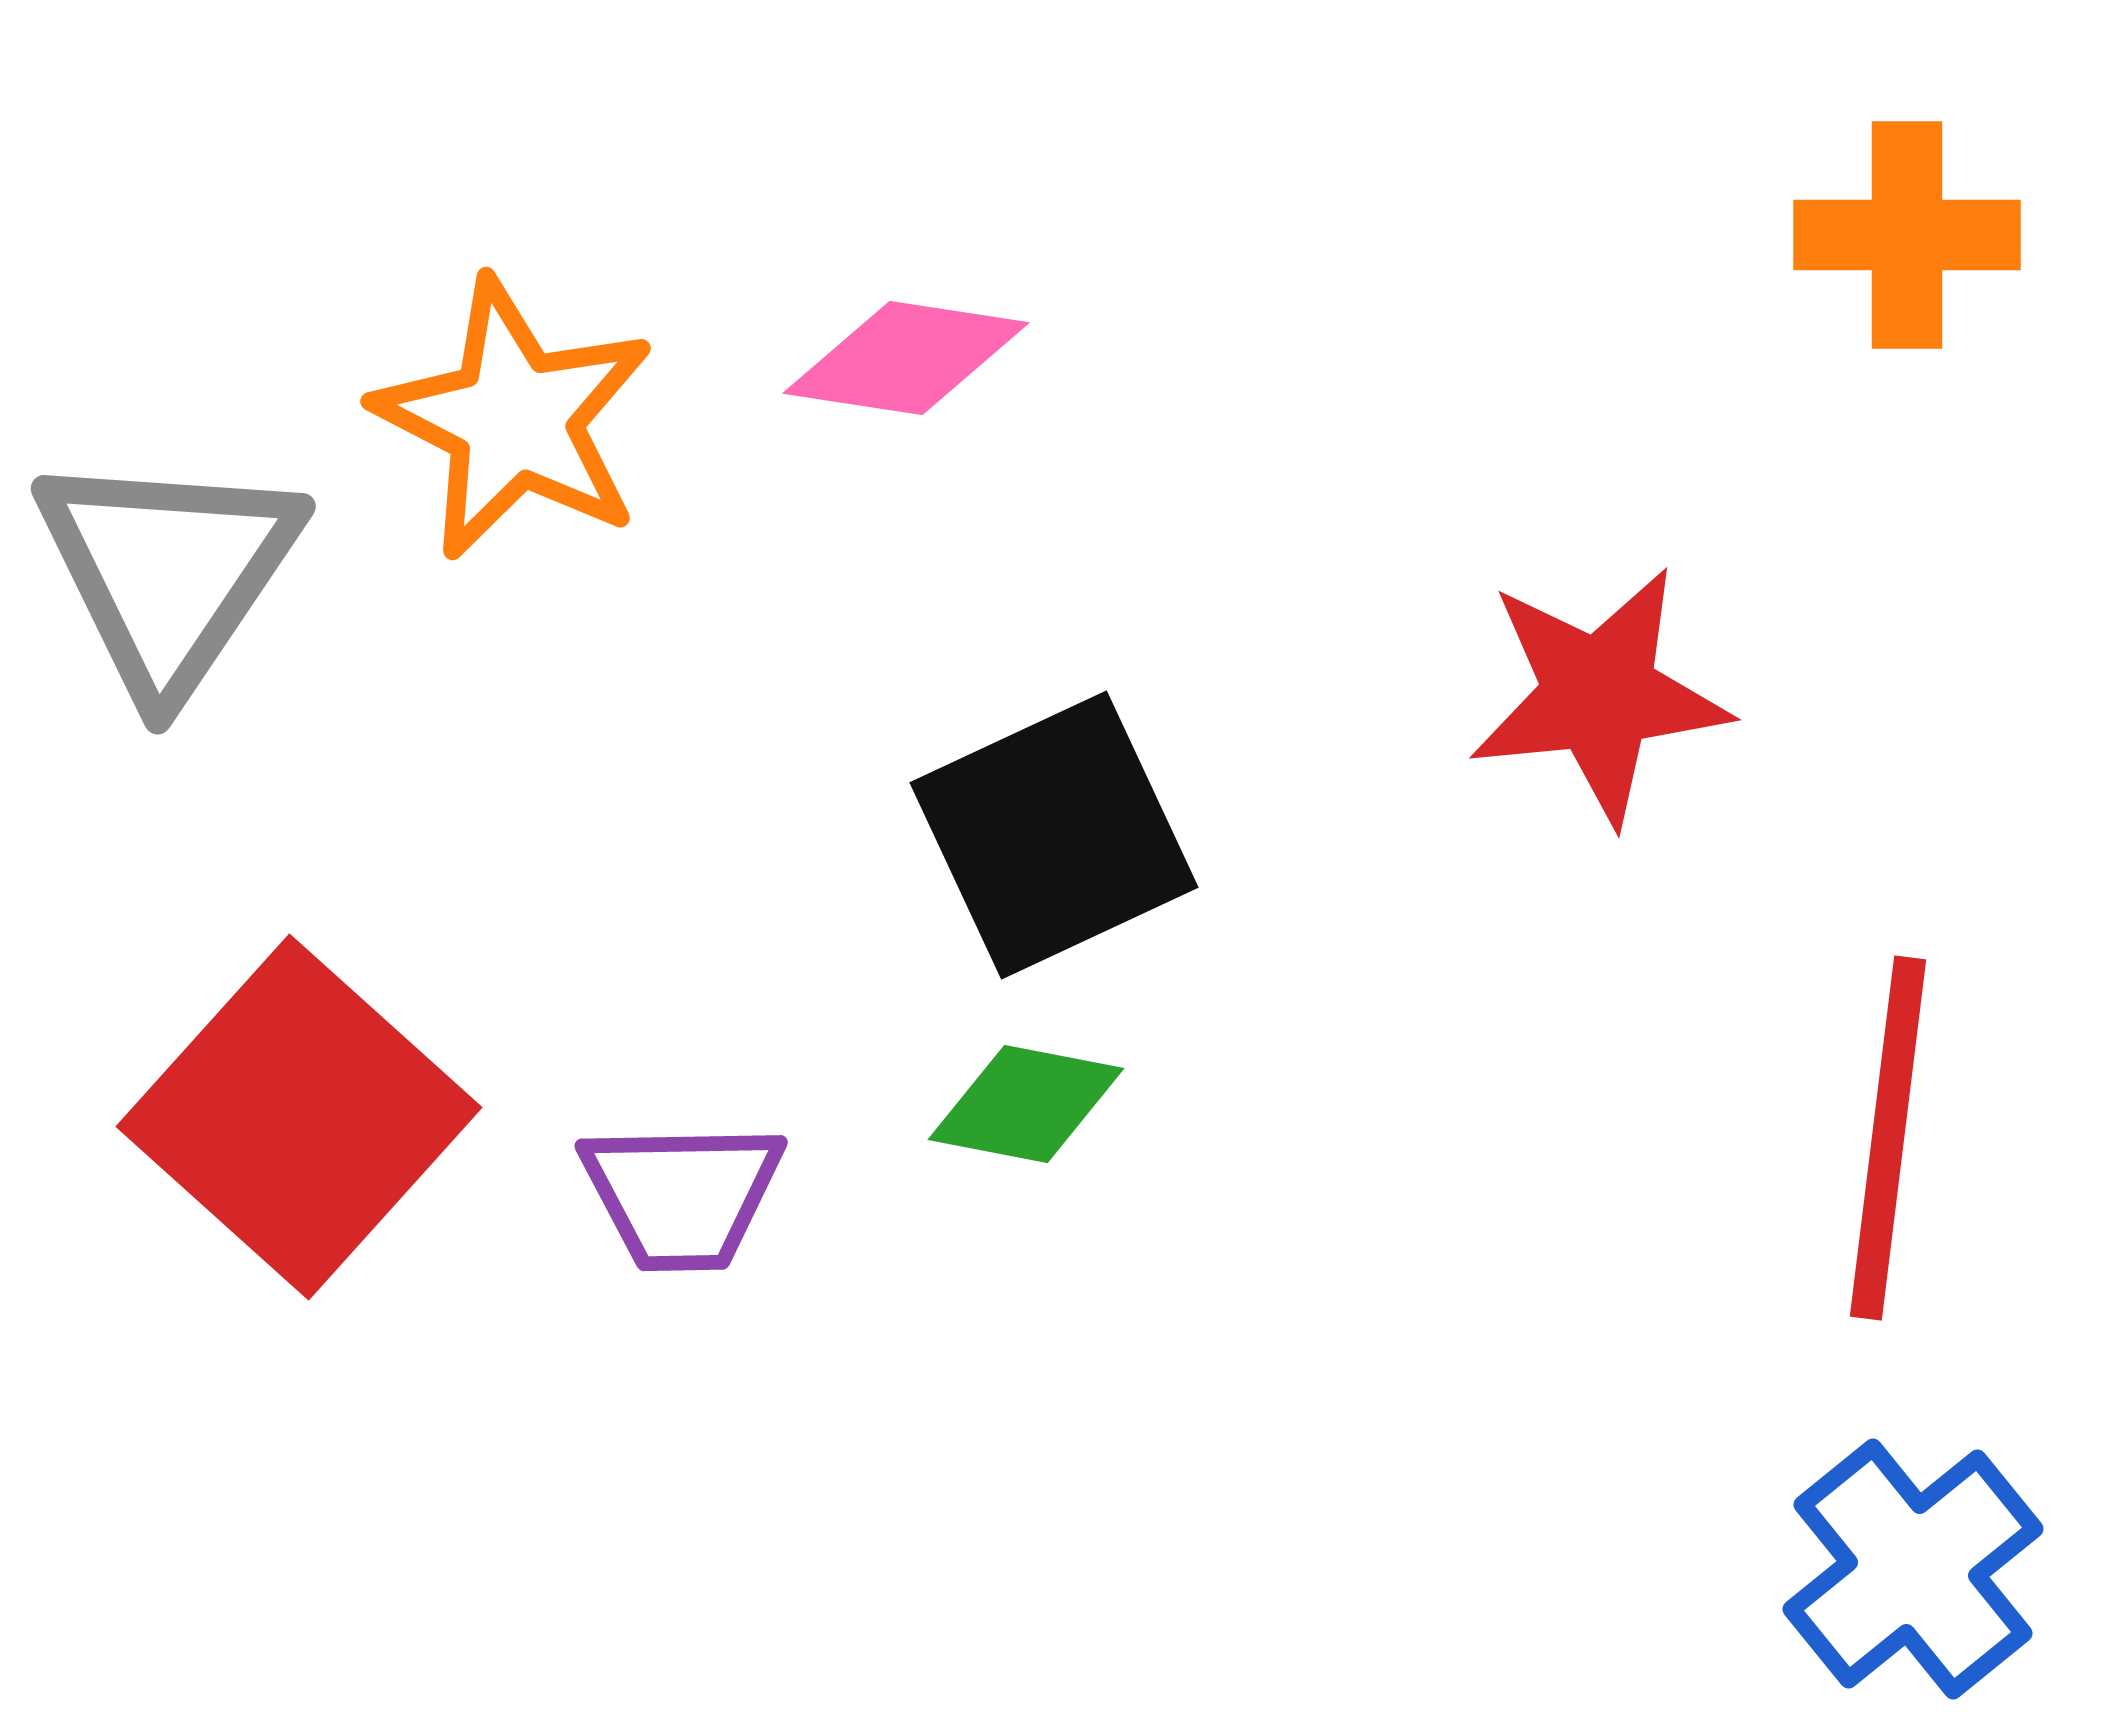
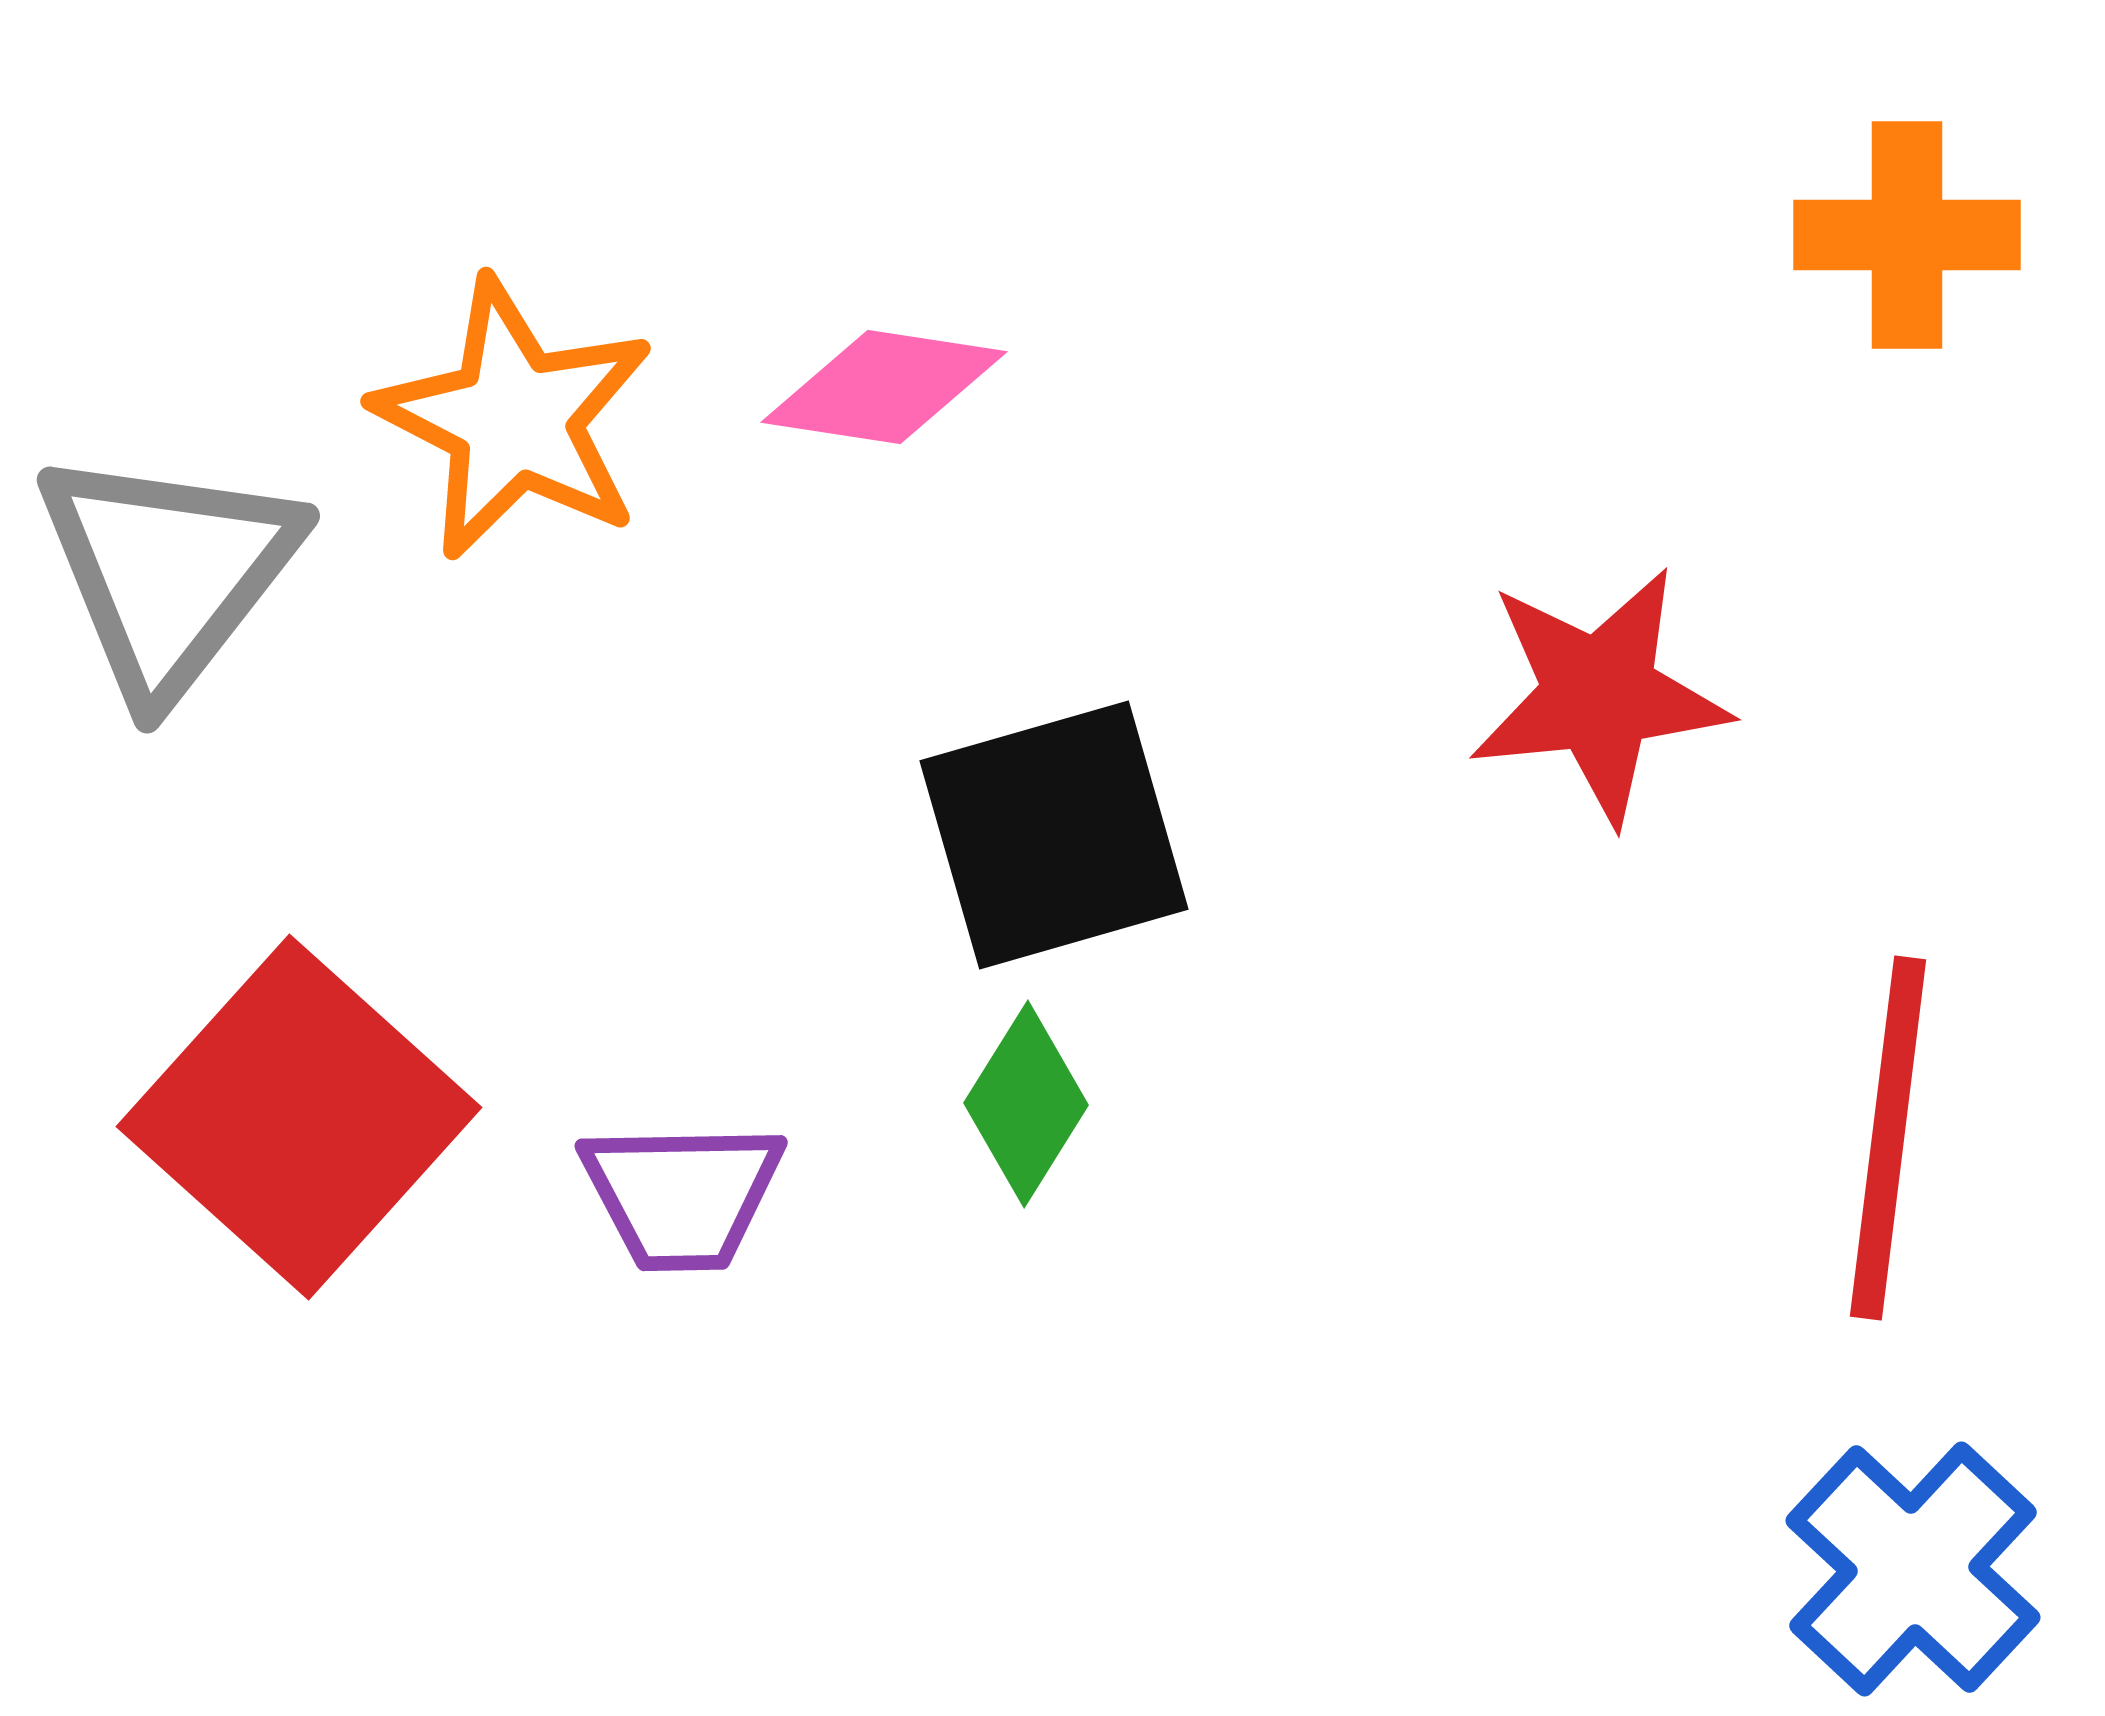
pink diamond: moved 22 px left, 29 px down
gray triangle: rotated 4 degrees clockwise
black square: rotated 9 degrees clockwise
green diamond: rotated 69 degrees counterclockwise
blue cross: rotated 8 degrees counterclockwise
